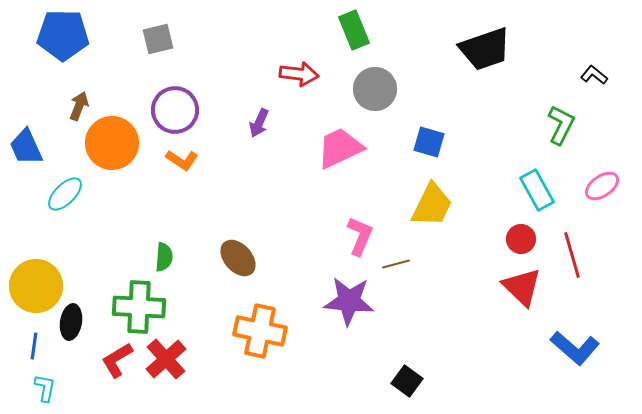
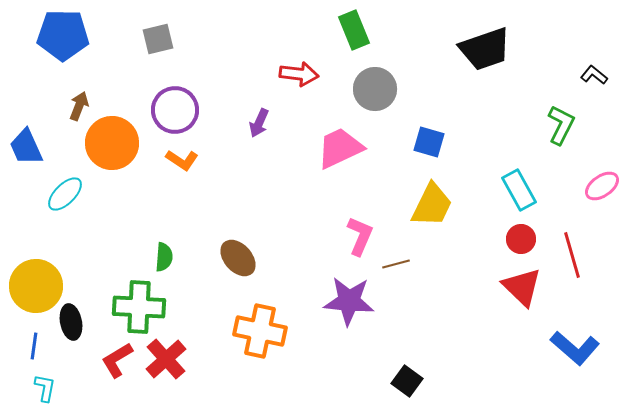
cyan rectangle: moved 18 px left
black ellipse: rotated 20 degrees counterclockwise
